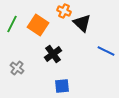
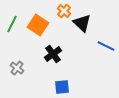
orange cross: rotated 16 degrees clockwise
blue line: moved 5 px up
blue square: moved 1 px down
